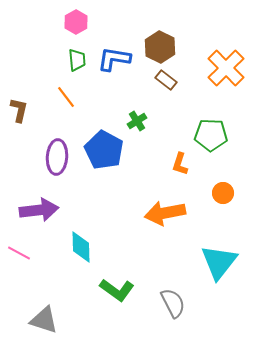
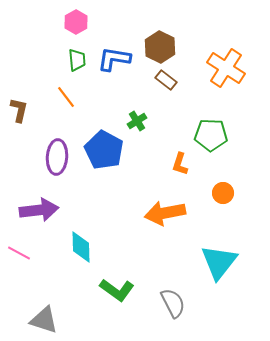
orange cross: rotated 12 degrees counterclockwise
